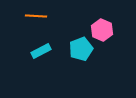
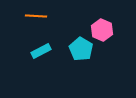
cyan pentagon: rotated 20 degrees counterclockwise
